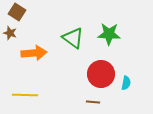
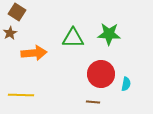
brown star: rotated 24 degrees clockwise
green triangle: rotated 35 degrees counterclockwise
cyan semicircle: moved 1 px down
yellow line: moved 4 px left
